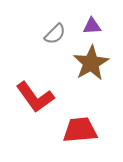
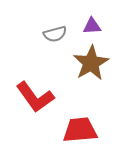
gray semicircle: rotated 30 degrees clockwise
